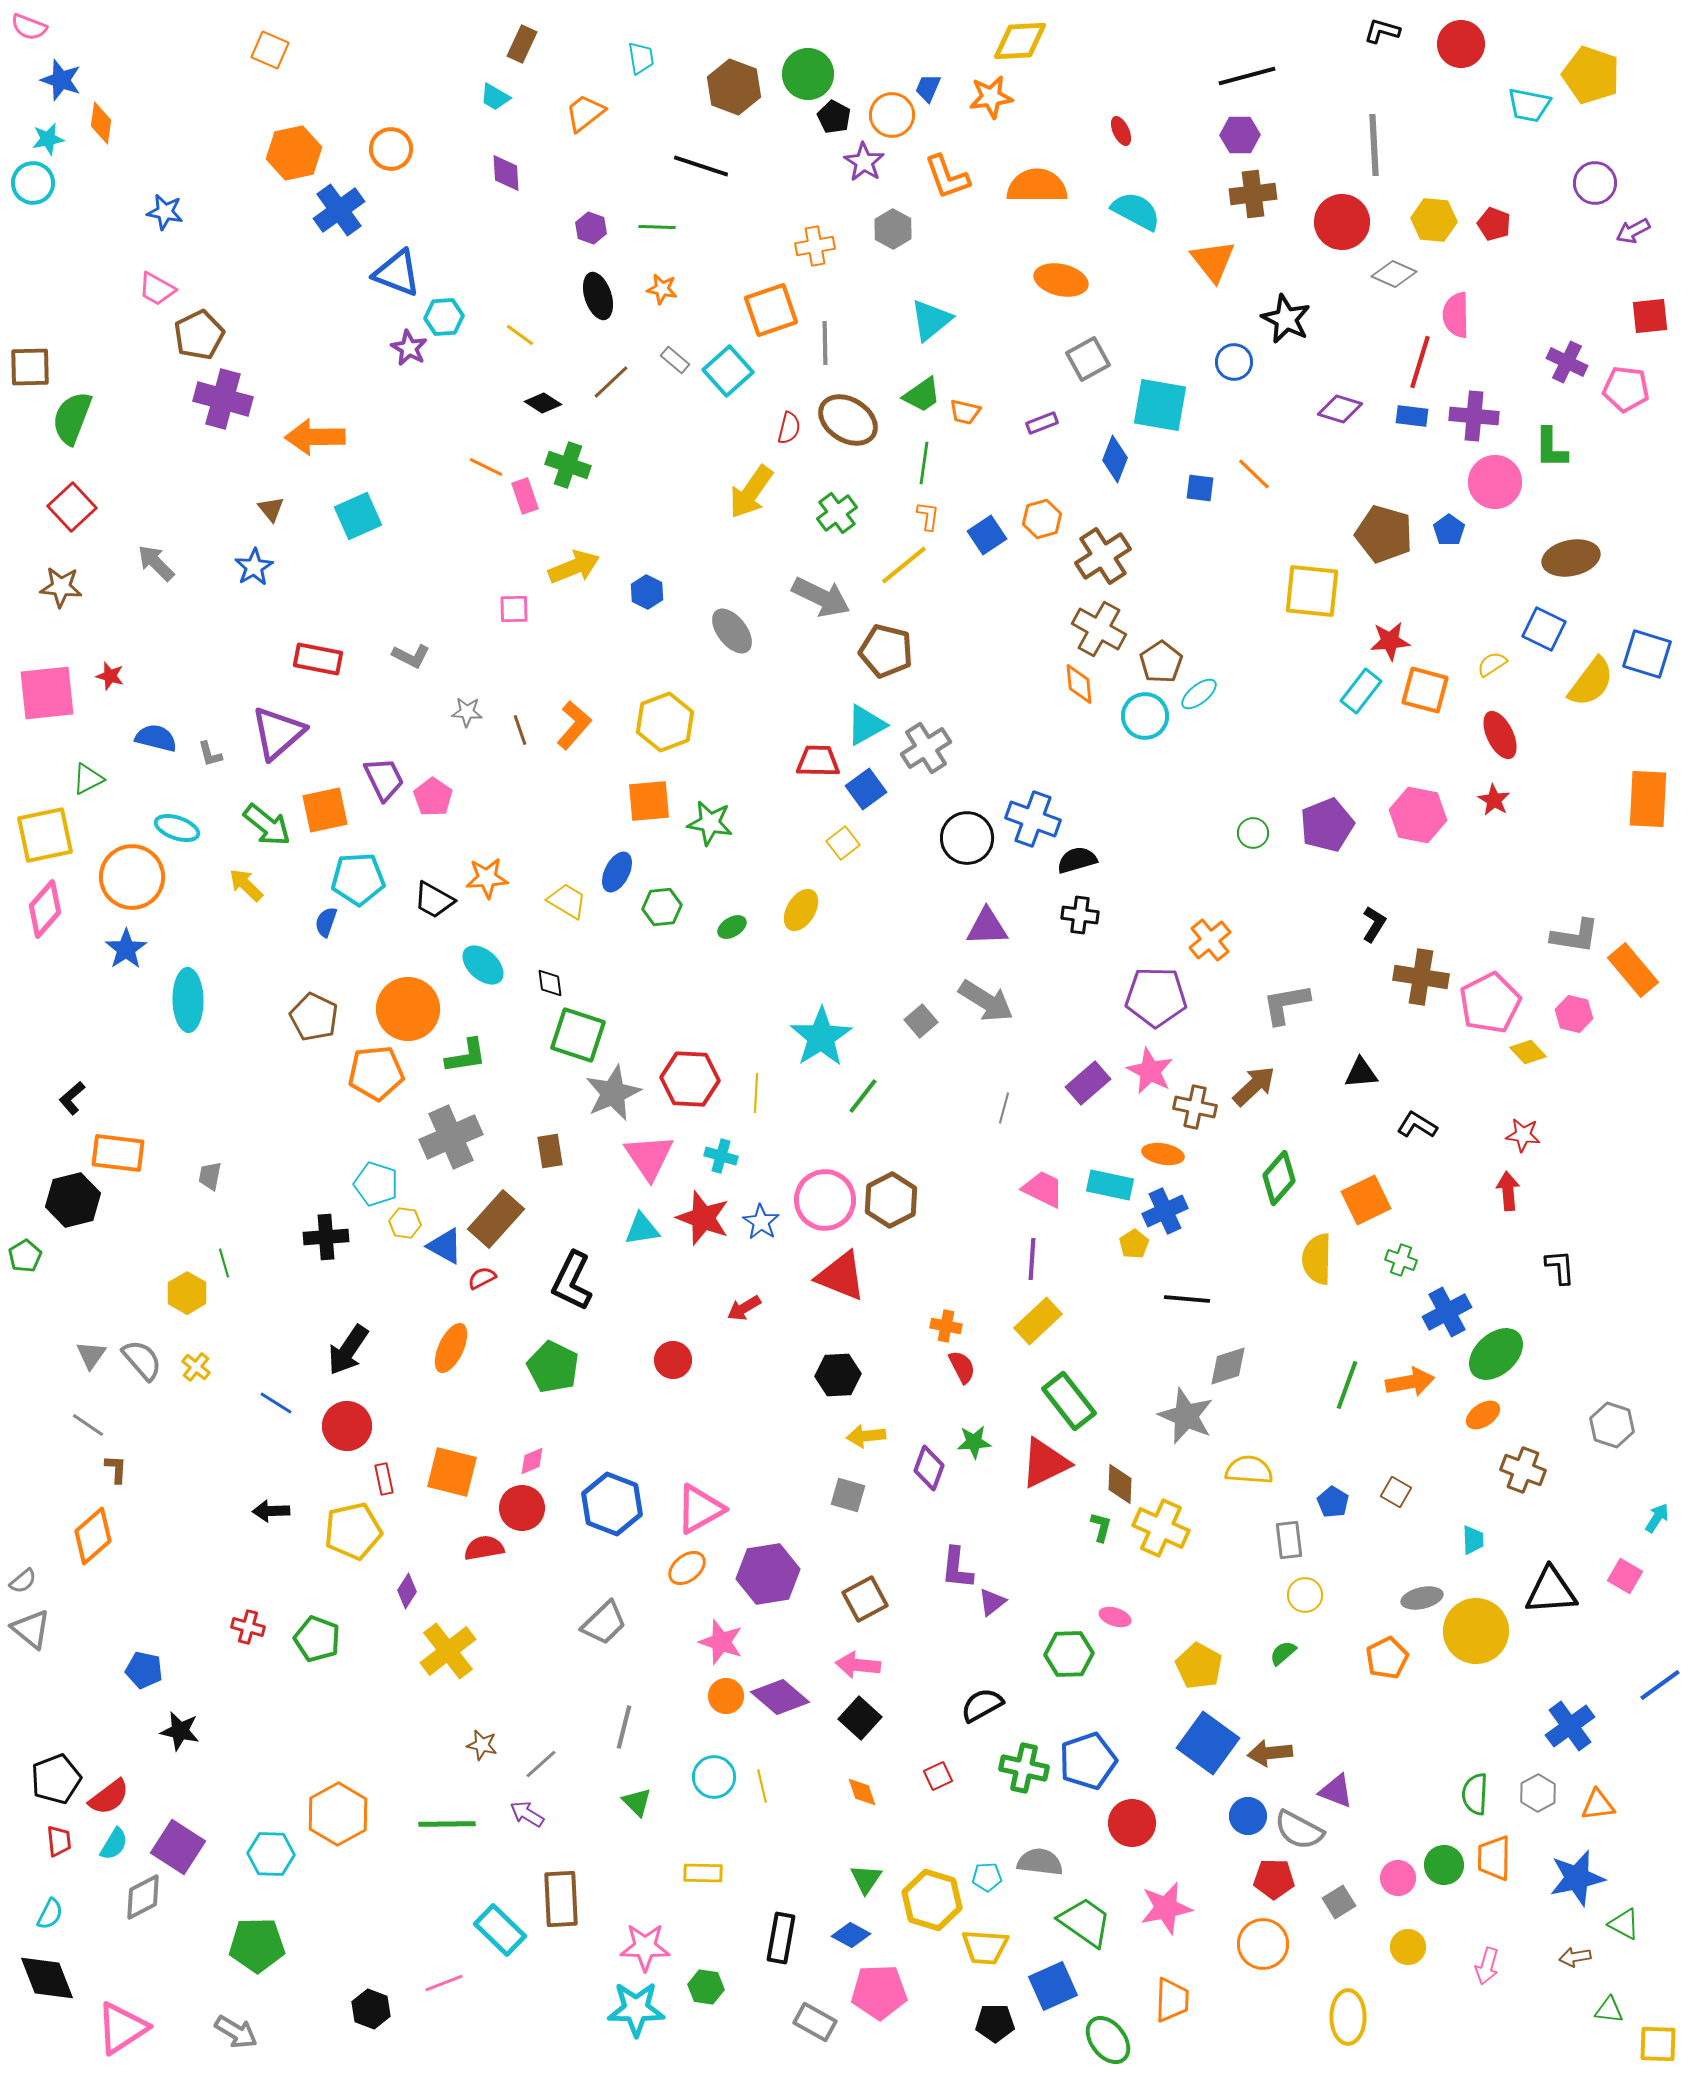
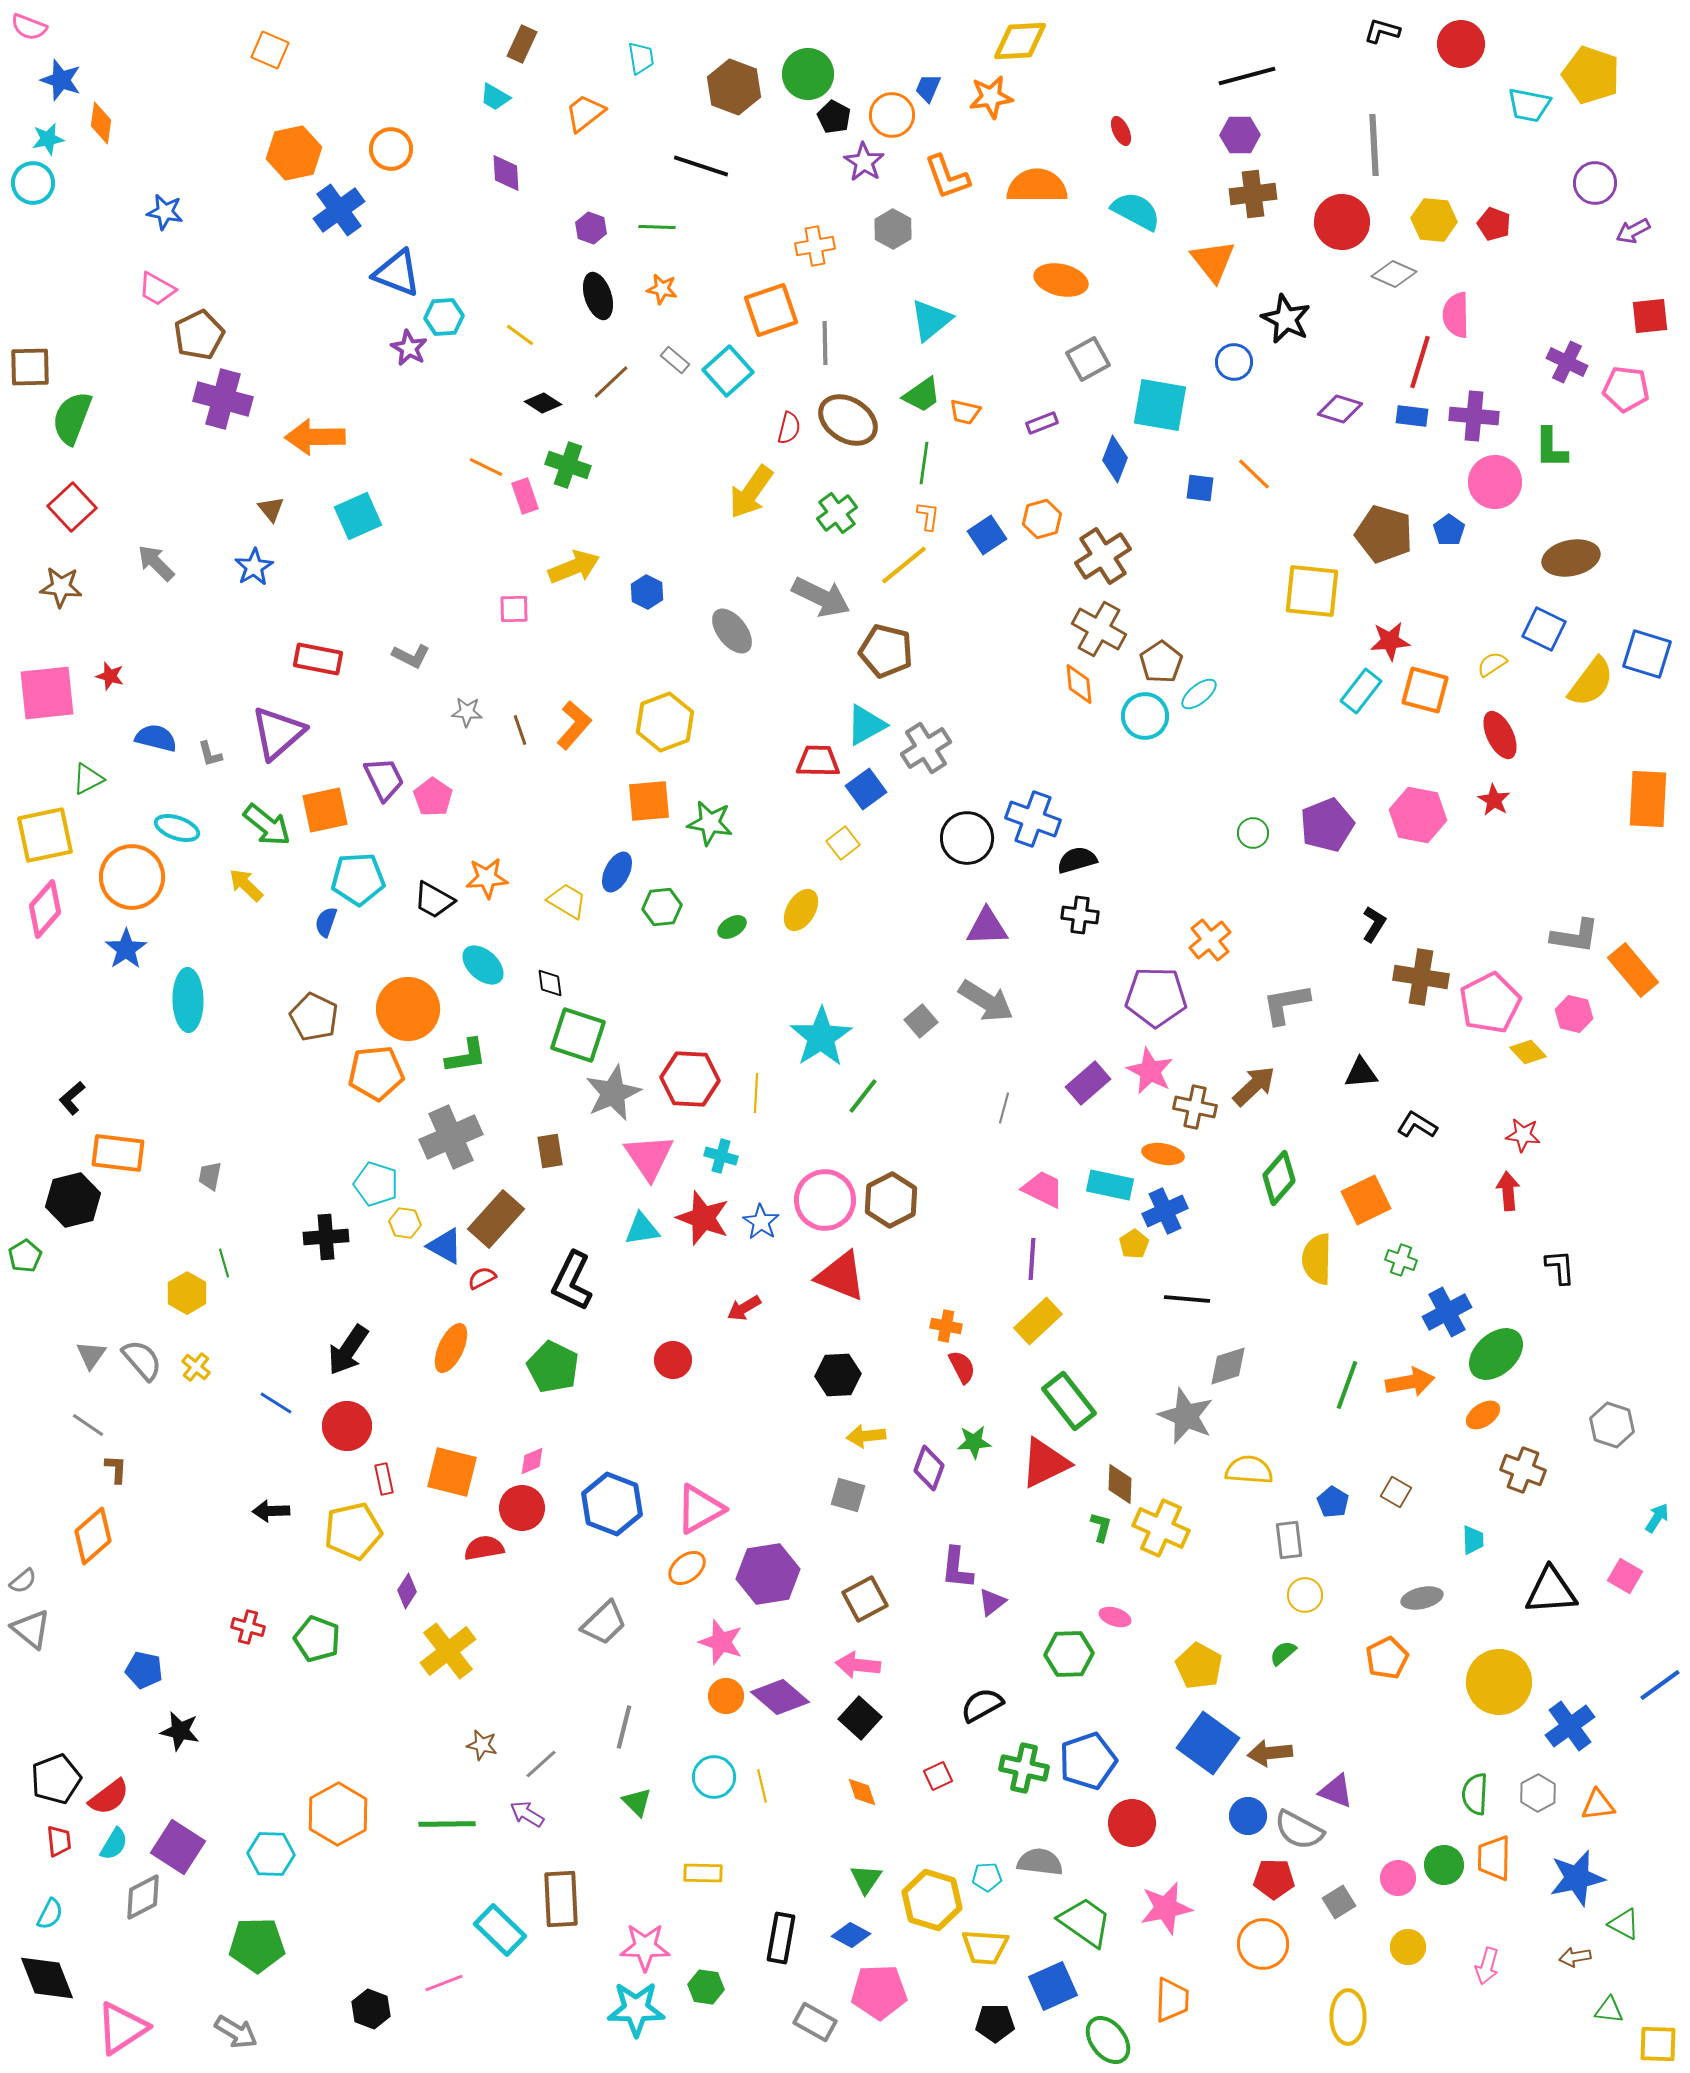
yellow circle at (1476, 1631): moved 23 px right, 51 px down
